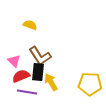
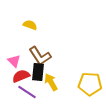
purple line: rotated 24 degrees clockwise
